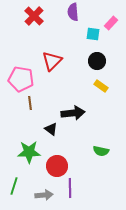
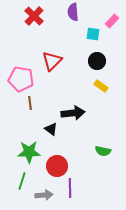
pink rectangle: moved 1 px right, 2 px up
green semicircle: moved 2 px right
green line: moved 8 px right, 5 px up
